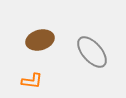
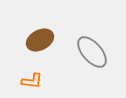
brown ellipse: rotated 12 degrees counterclockwise
